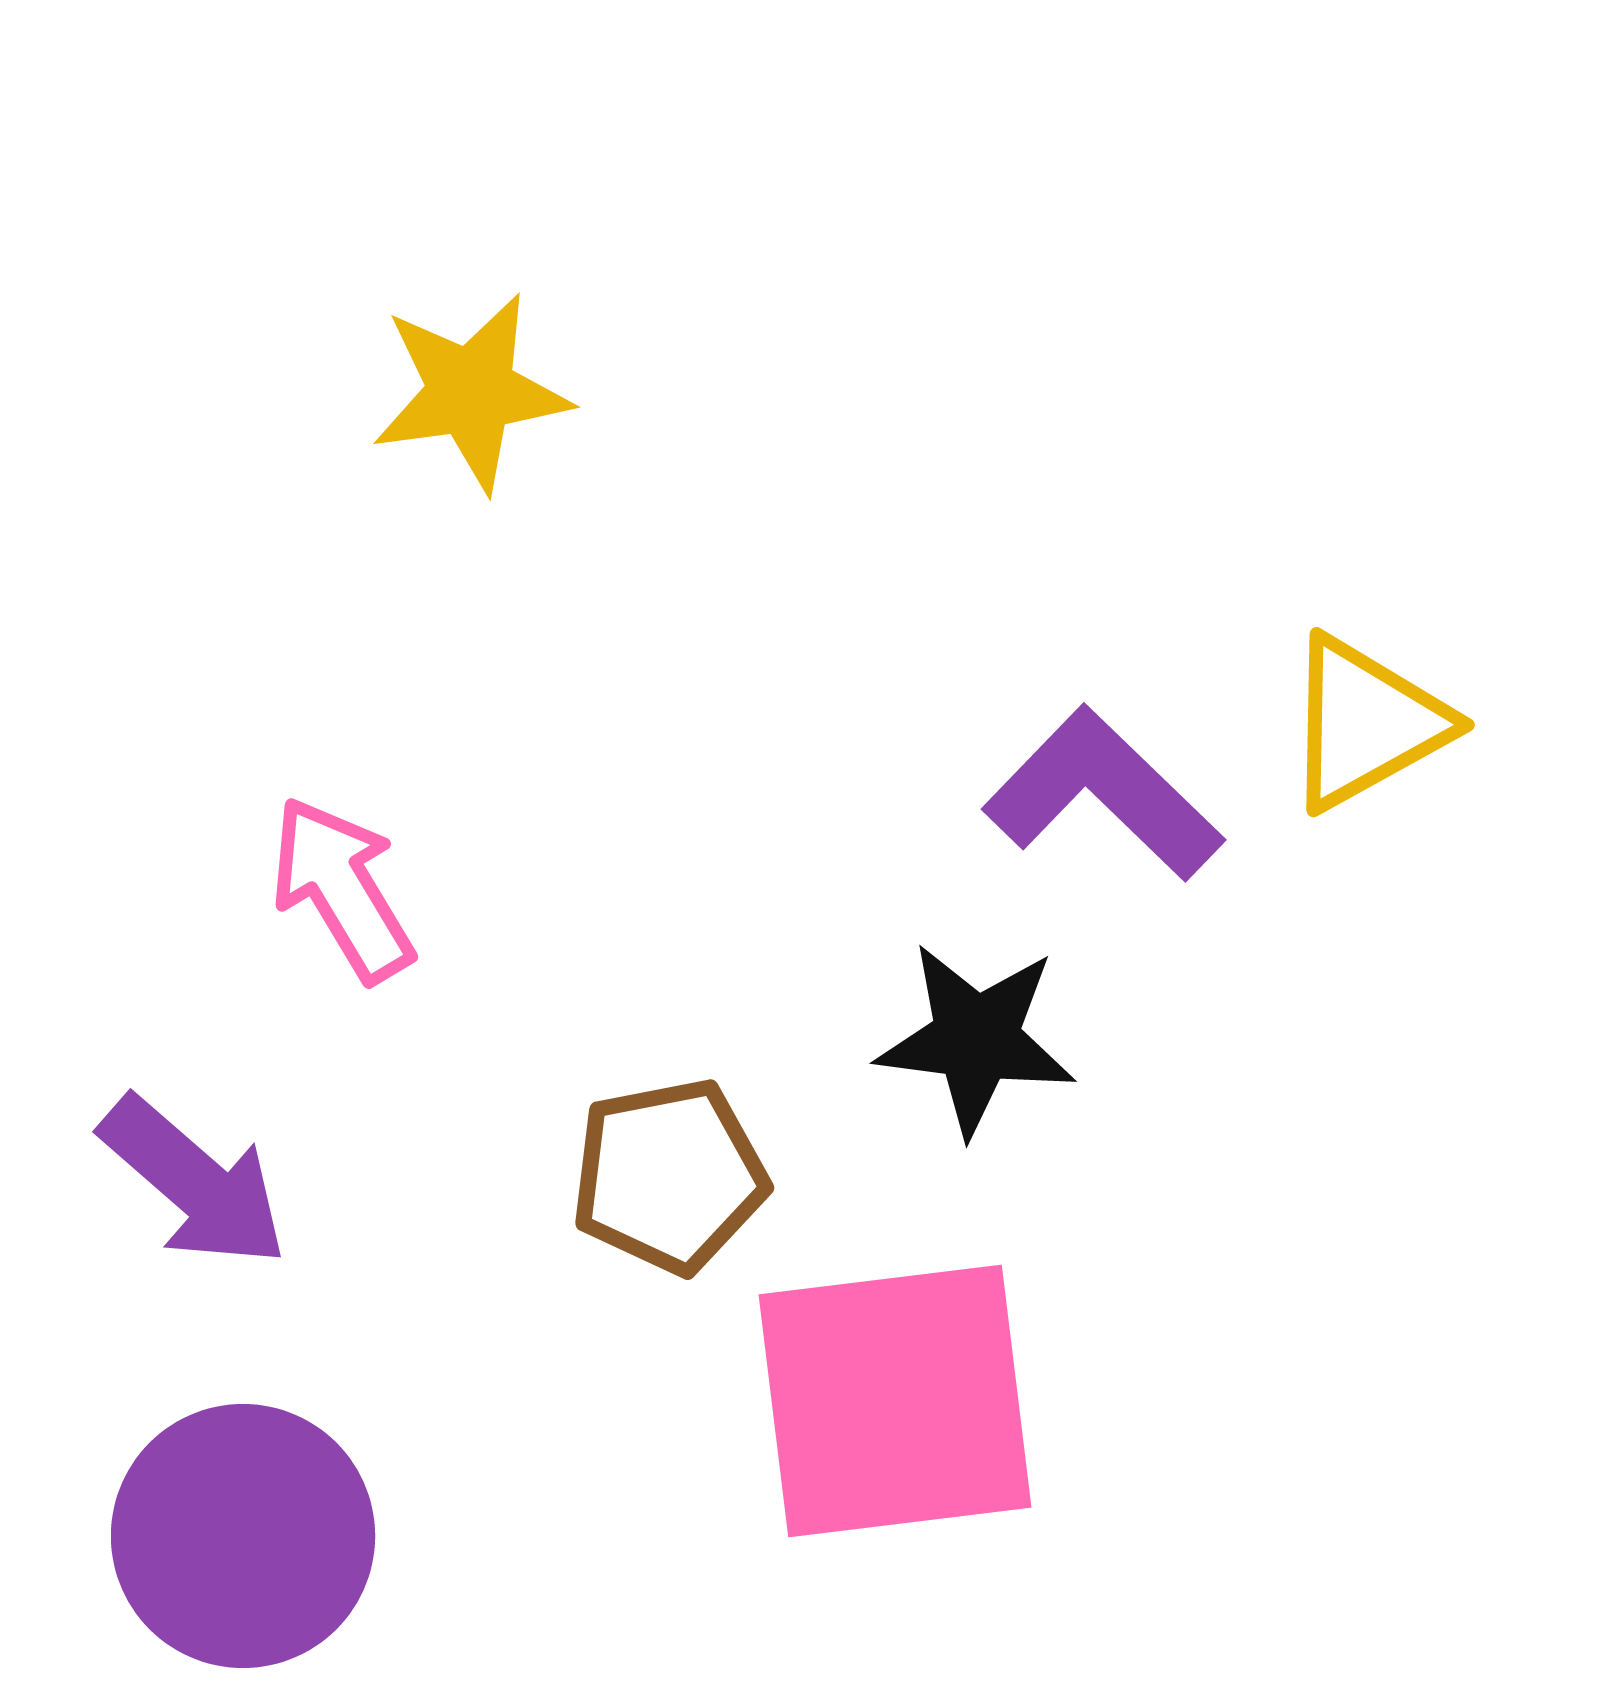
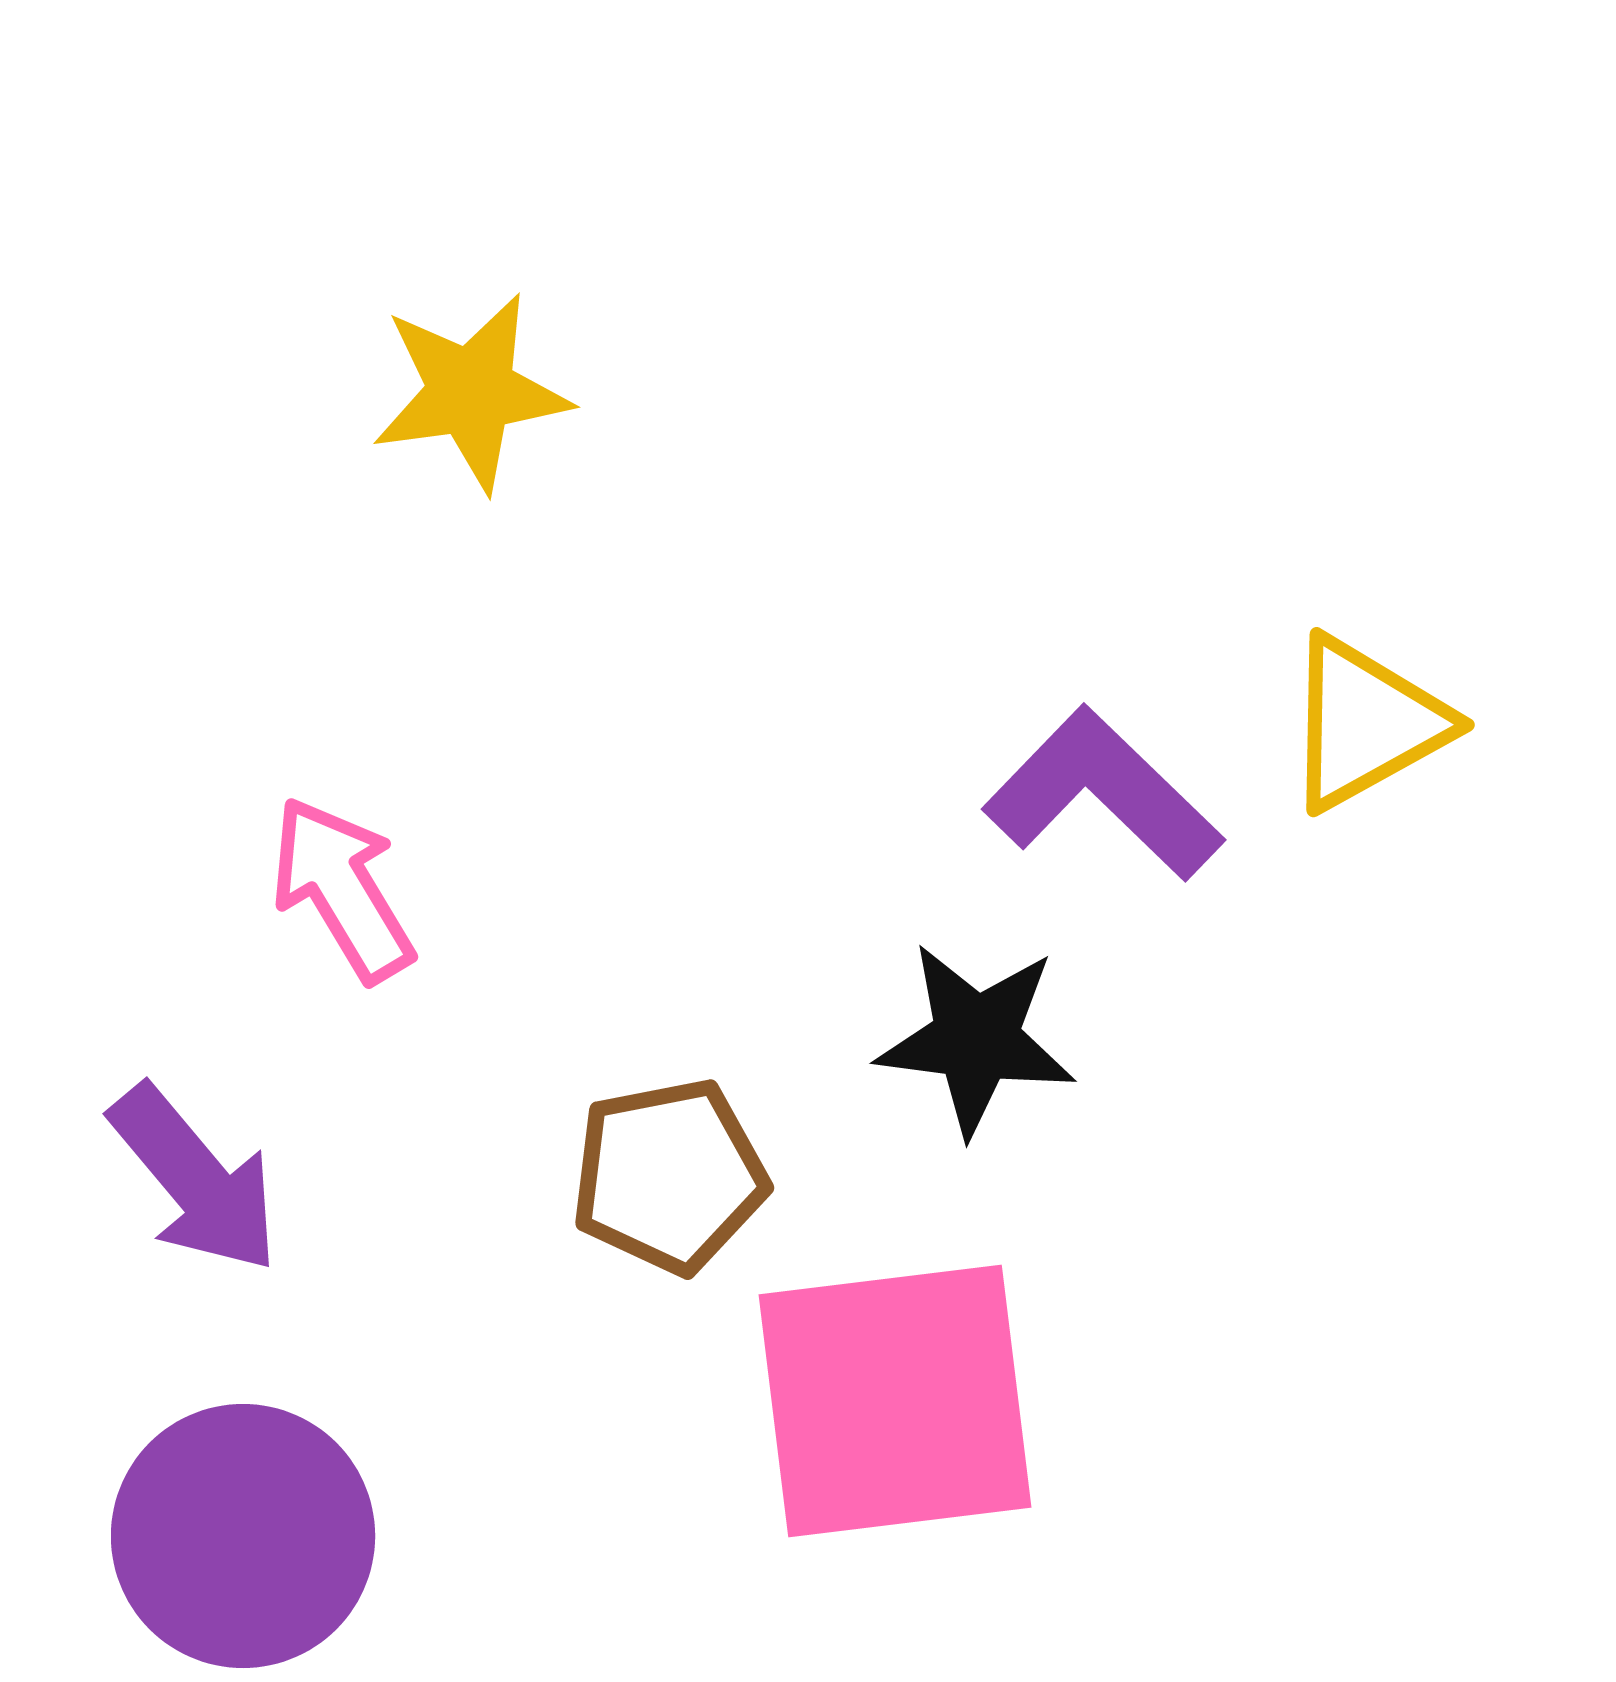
purple arrow: moved 1 px right, 3 px up; rotated 9 degrees clockwise
